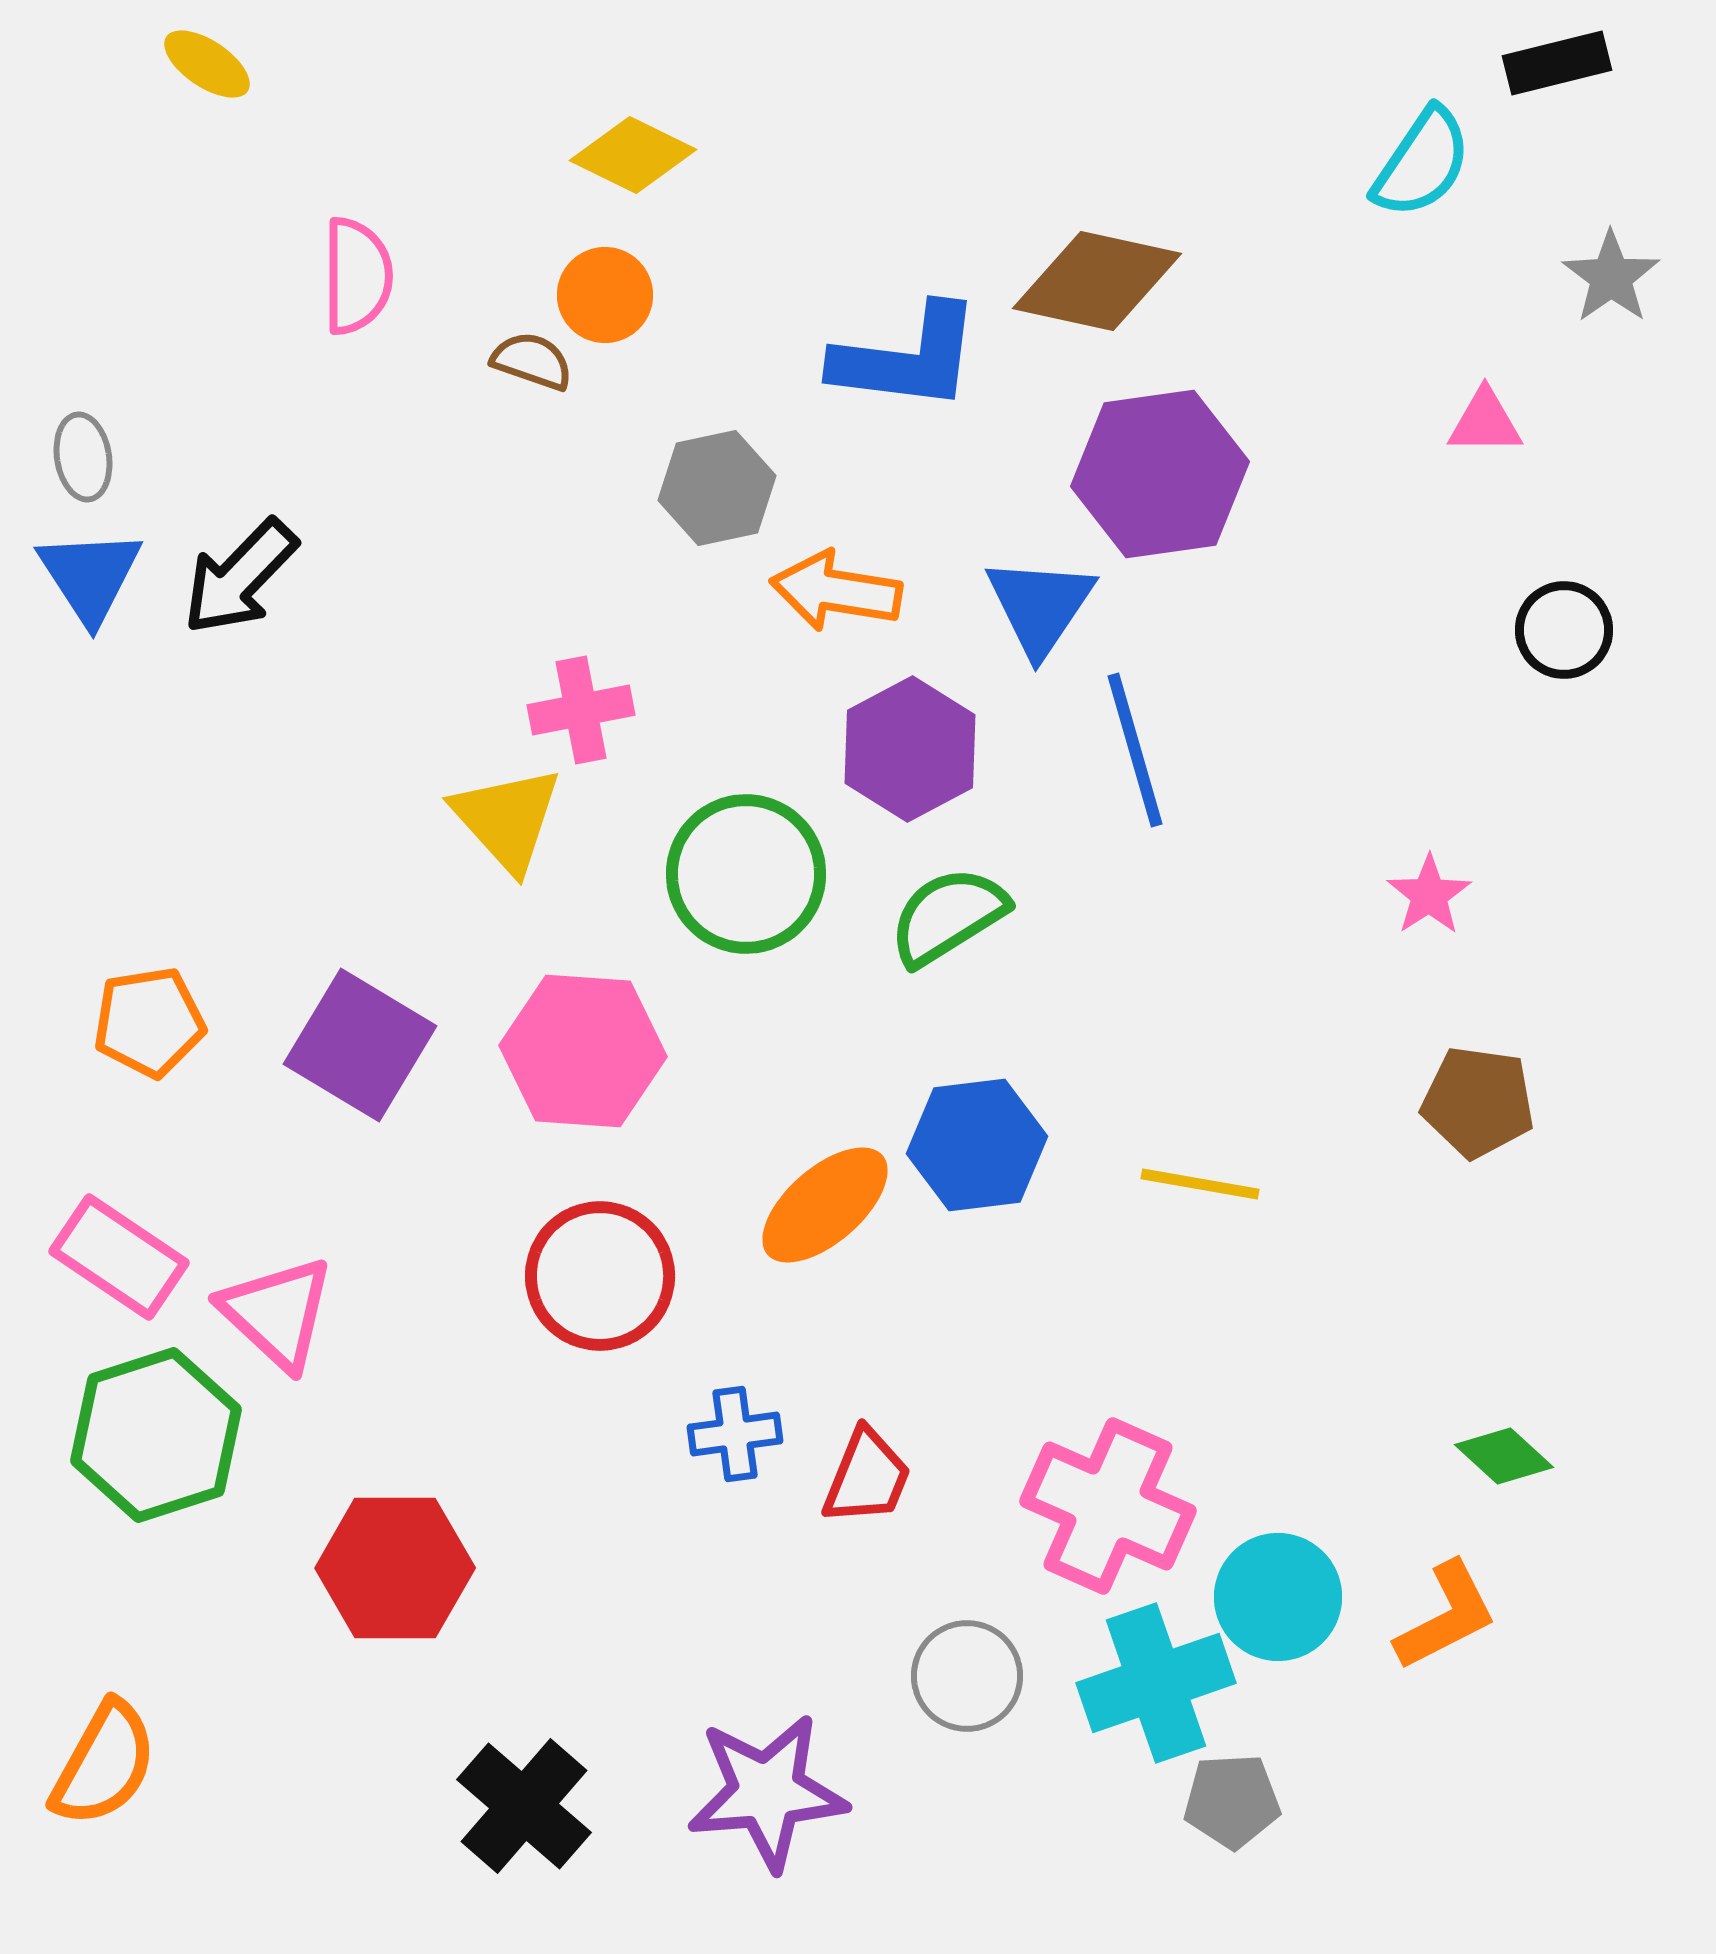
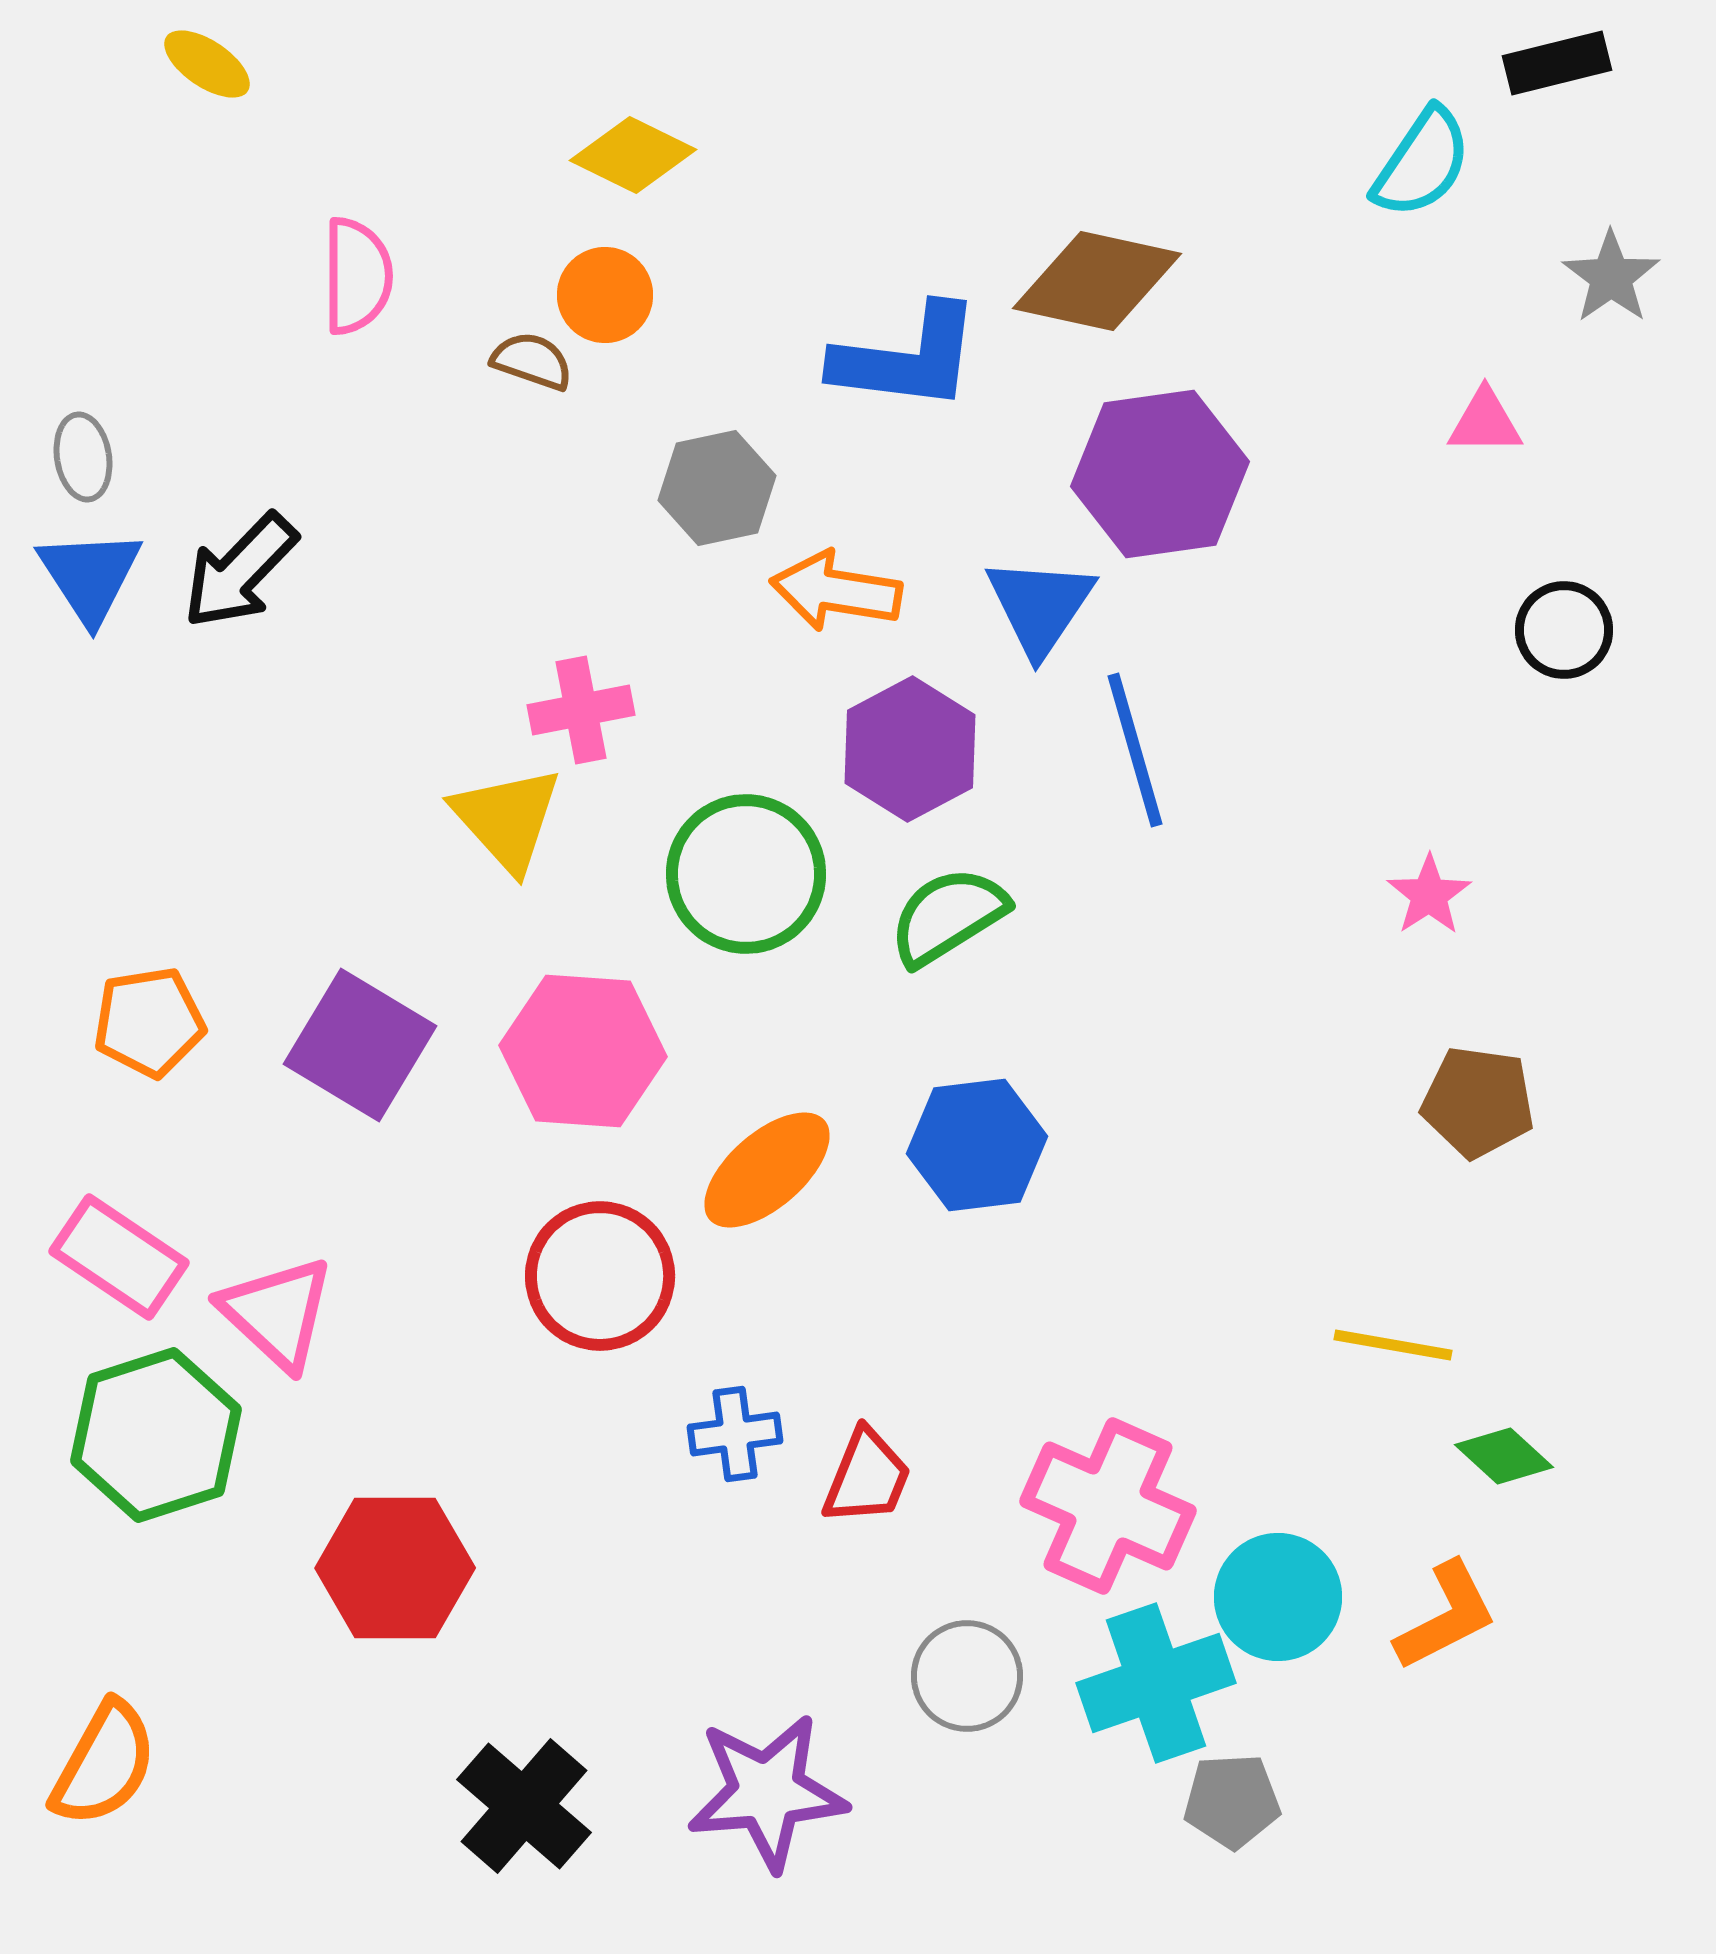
black arrow at (240, 577): moved 6 px up
yellow line at (1200, 1184): moved 193 px right, 161 px down
orange ellipse at (825, 1205): moved 58 px left, 35 px up
